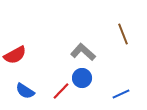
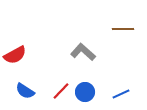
brown line: moved 5 px up; rotated 70 degrees counterclockwise
blue circle: moved 3 px right, 14 px down
